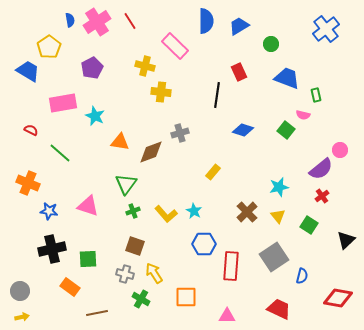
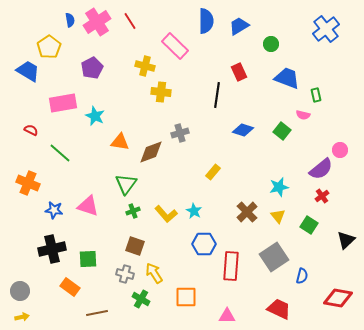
green square at (286, 130): moved 4 px left, 1 px down
blue star at (49, 211): moved 5 px right, 1 px up
